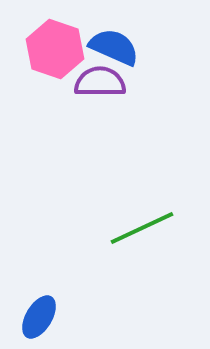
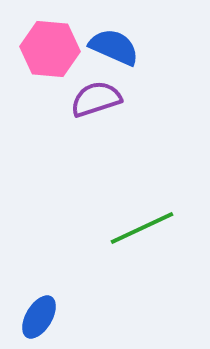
pink hexagon: moved 5 px left; rotated 14 degrees counterclockwise
purple semicircle: moved 4 px left, 17 px down; rotated 18 degrees counterclockwise
